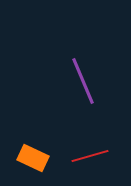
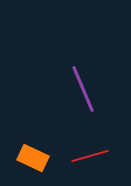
purple line: moved 8 px down
